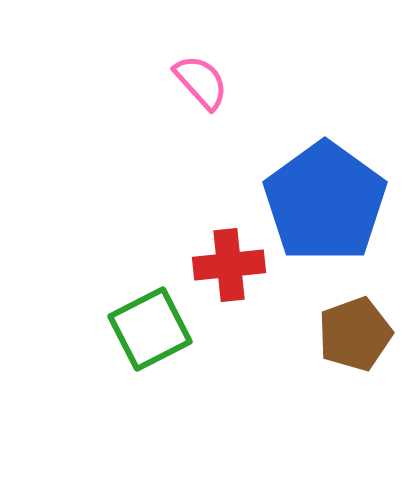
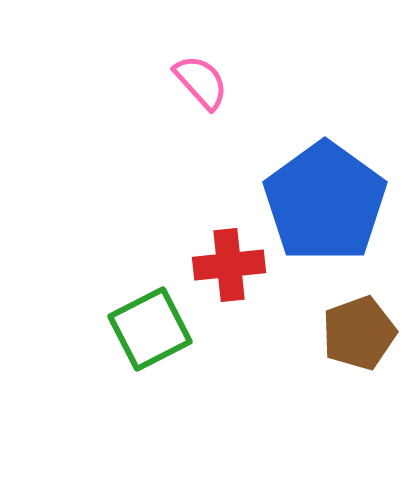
brown pentagon: moved 4 px right, 1 px up
